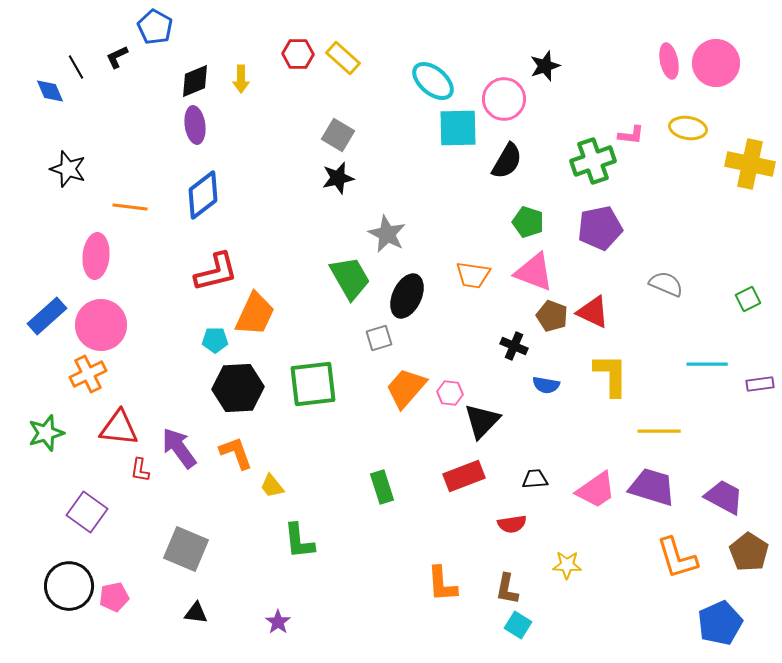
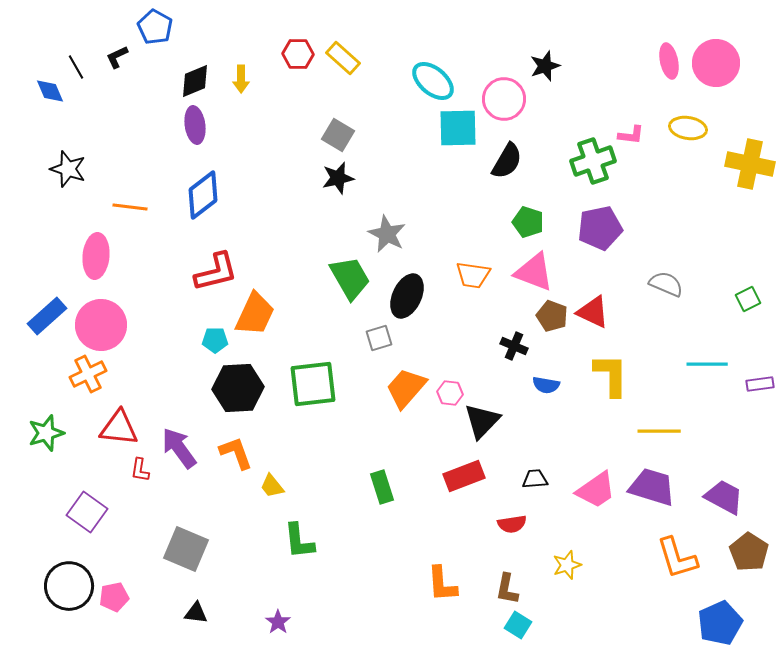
yellow star at (567, 565): rotated 20 degrees counterclockwise
